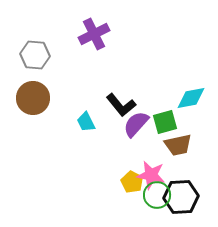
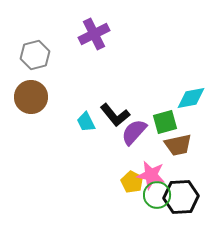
gray hexagon: rotated 20 degrees counterclockwise
brown circle: moved 2 px left, 1 px up
black L-shape: moved 6 px left, 10 px down
purple semicircle: moved 2 px left, 8 px down
